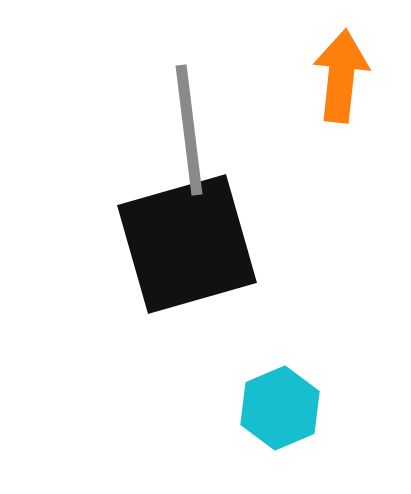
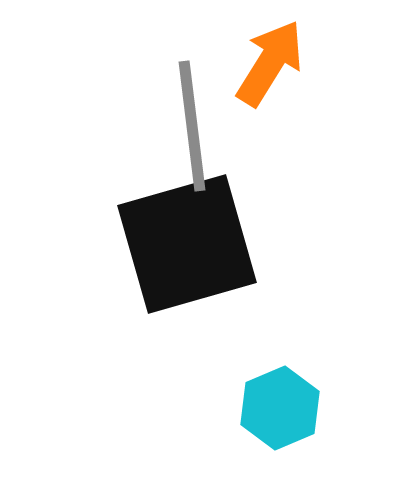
orange arrow: moved 71 px left, 13 px up; rotated 26 degrees clockwise
gray line: moved 3 px right, 4 px up
